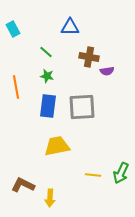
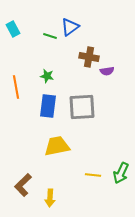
blue triangle: rotated 36 degrees counterclockwise
green line: moved 4 px right, 16 px up; rotated 24 degrees counterclockwise
brown L-shape: rotated 70 degrees counterclockwise
